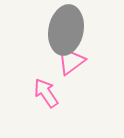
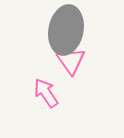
pink triangle: rotated 28 degrees counterclockwise
